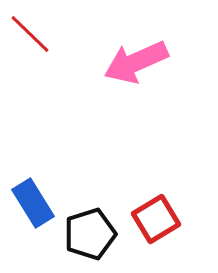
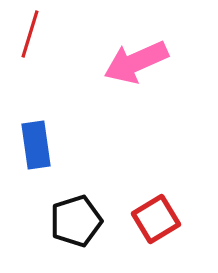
red line: rotated 63 degrees clockwise
blue rectangle: moved 3 px right, 58 px up; rotated 24 degrees clockwise
black pentagon: moved 14 px left, 13 px up
